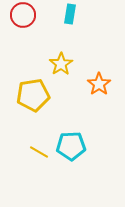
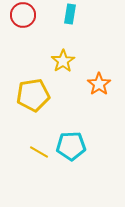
yellow star: moved 2 px right, 3 px up
